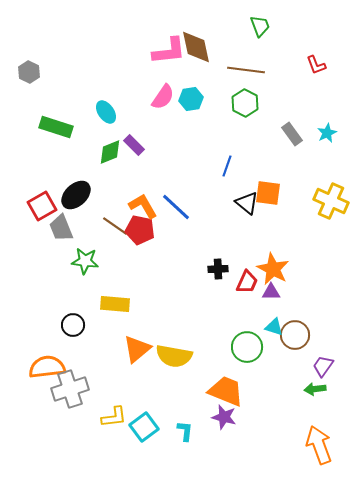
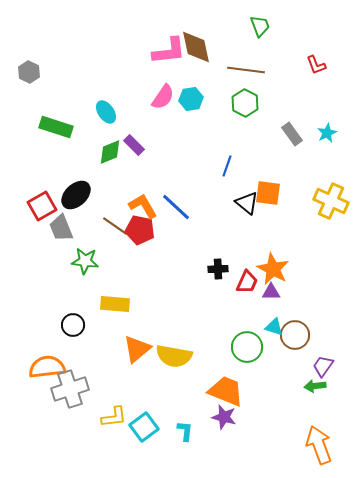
green arrow at (315, 389): moved 3 px up
